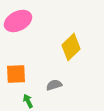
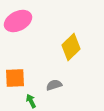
orange square: moved 1 px left, 4 px down
green arrow: moved 3 px right
